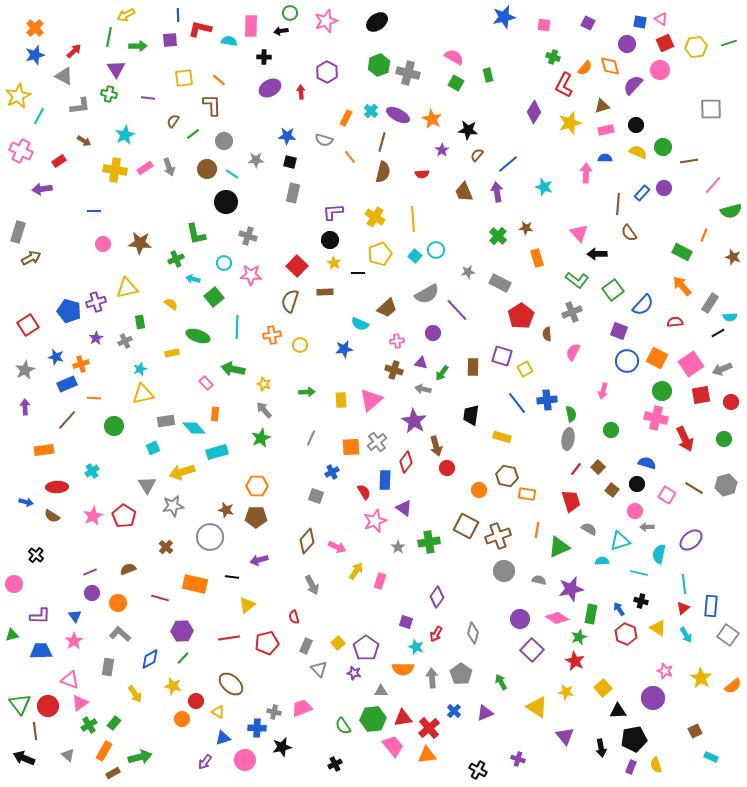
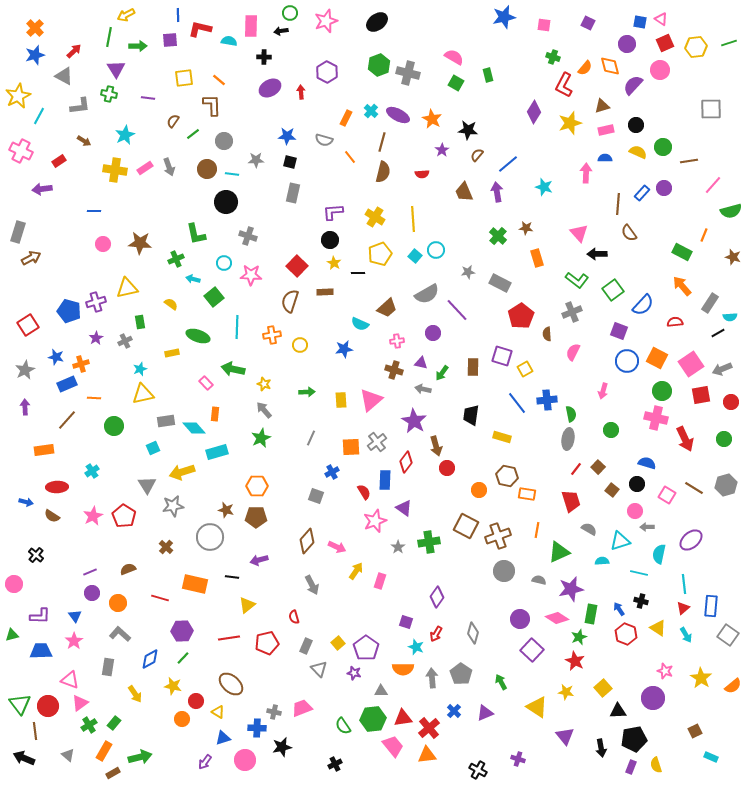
cyan line at (232, 174): rotated 24 degrees counterclockwise
green triangle at (559, 547): moved 5 px down
